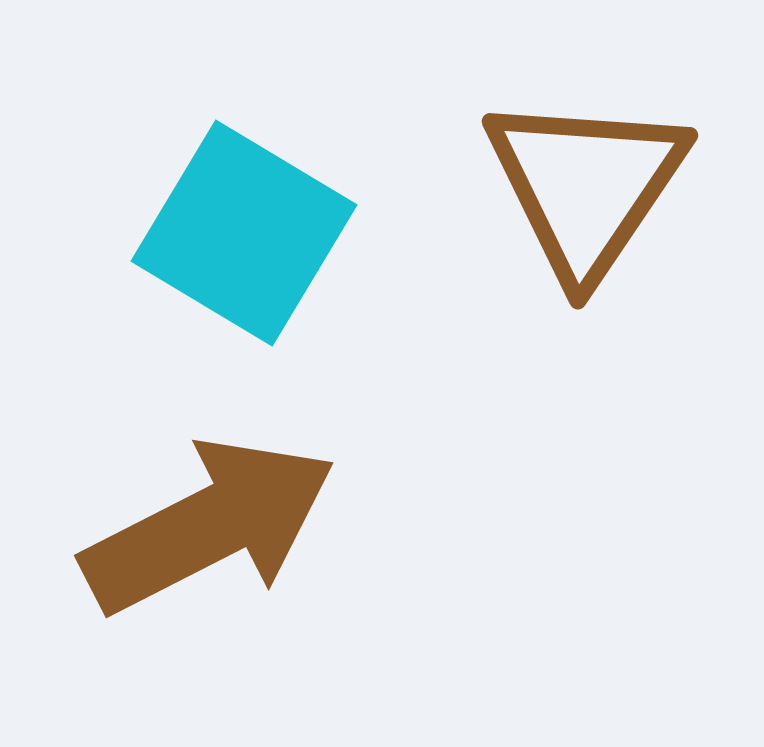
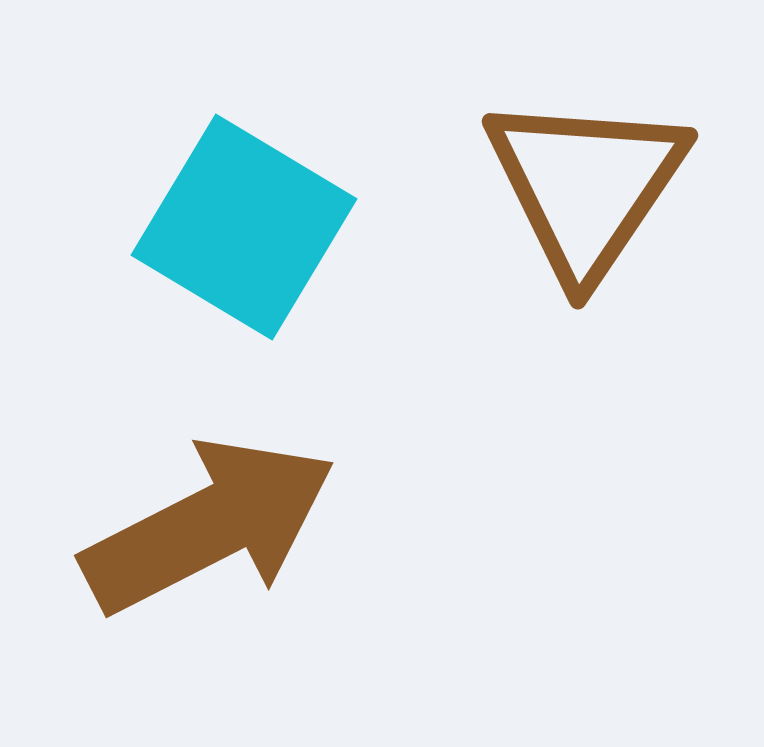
cyan square: moved 6 px up
